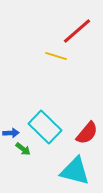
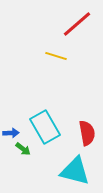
red line: moved 7 px up
cyan rectangle: rotated 16 degrees clockwise
red semicircle: rotated 50 degrees counterclockwise
